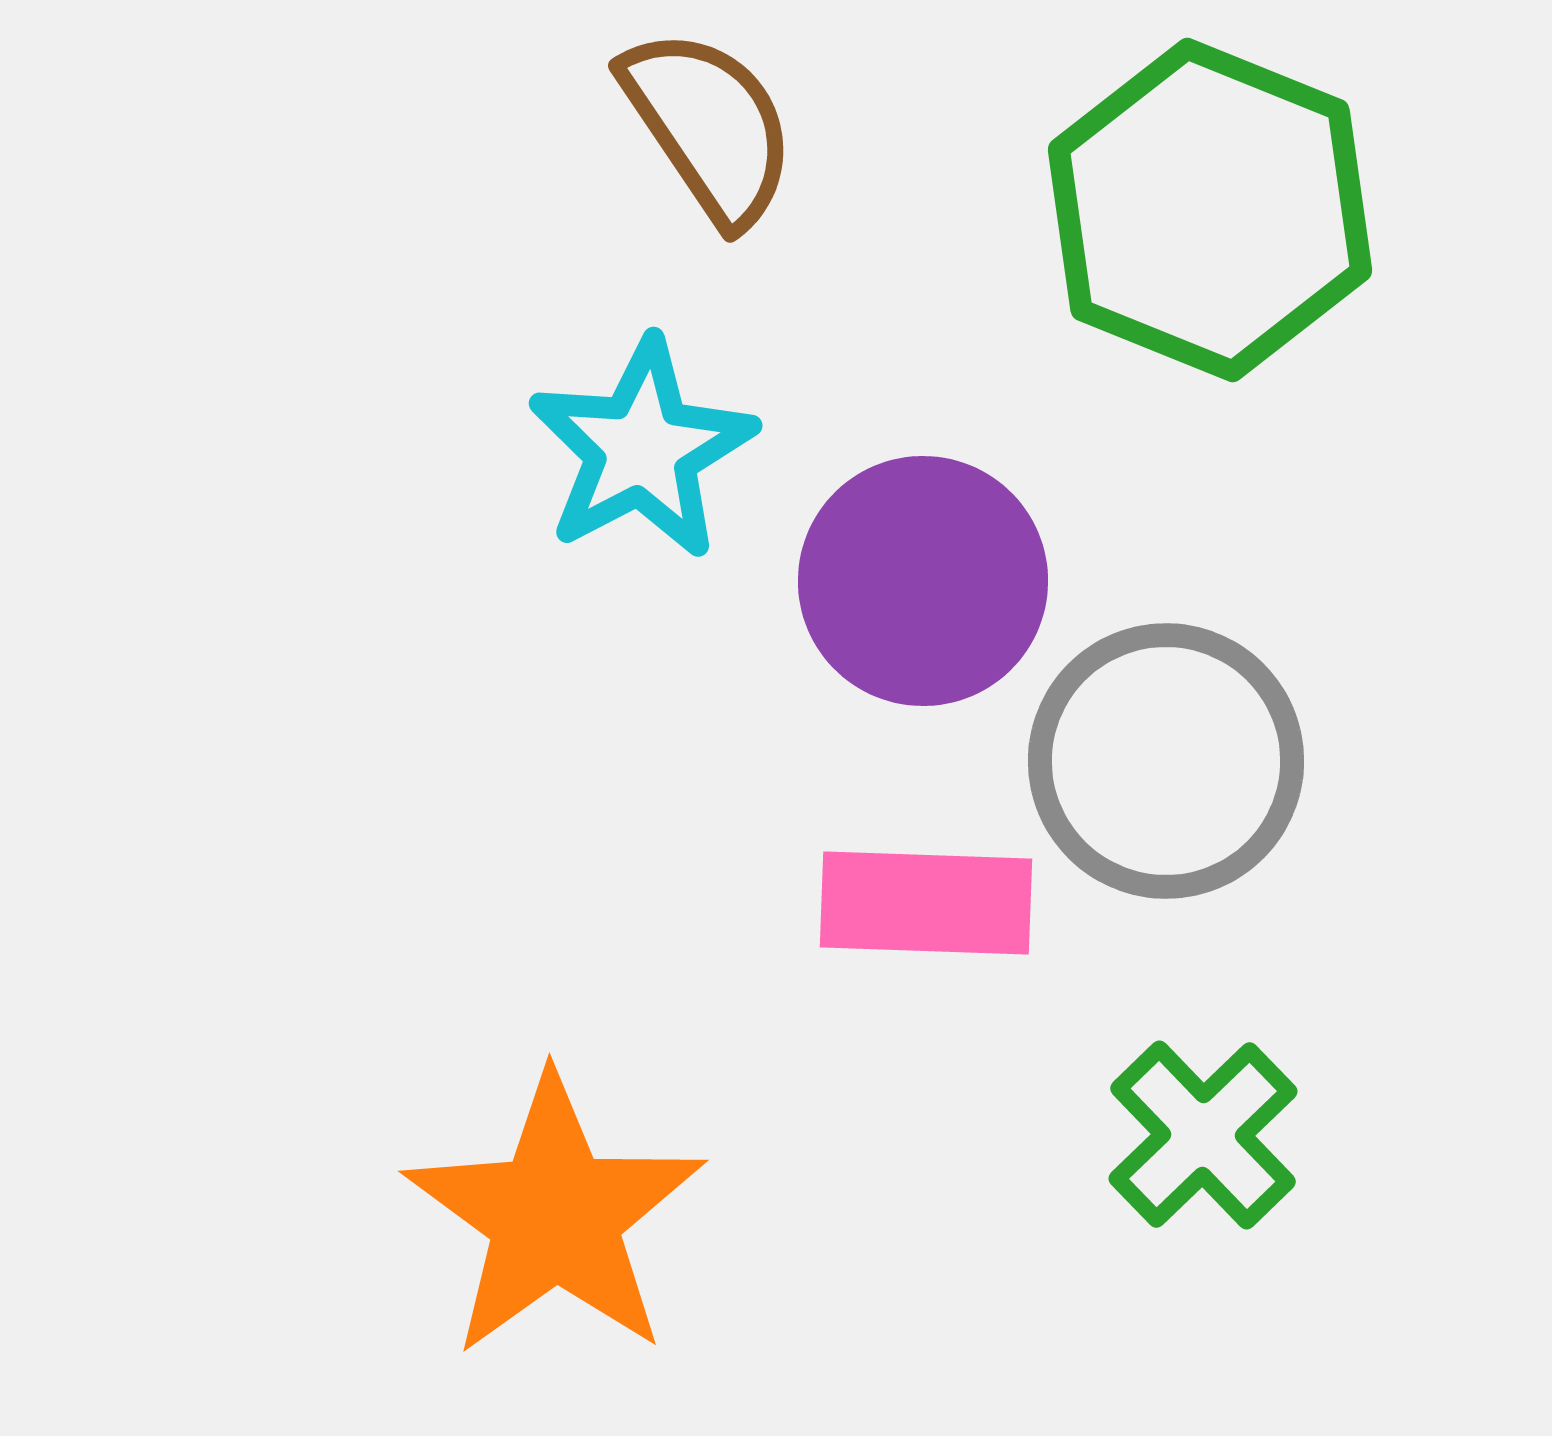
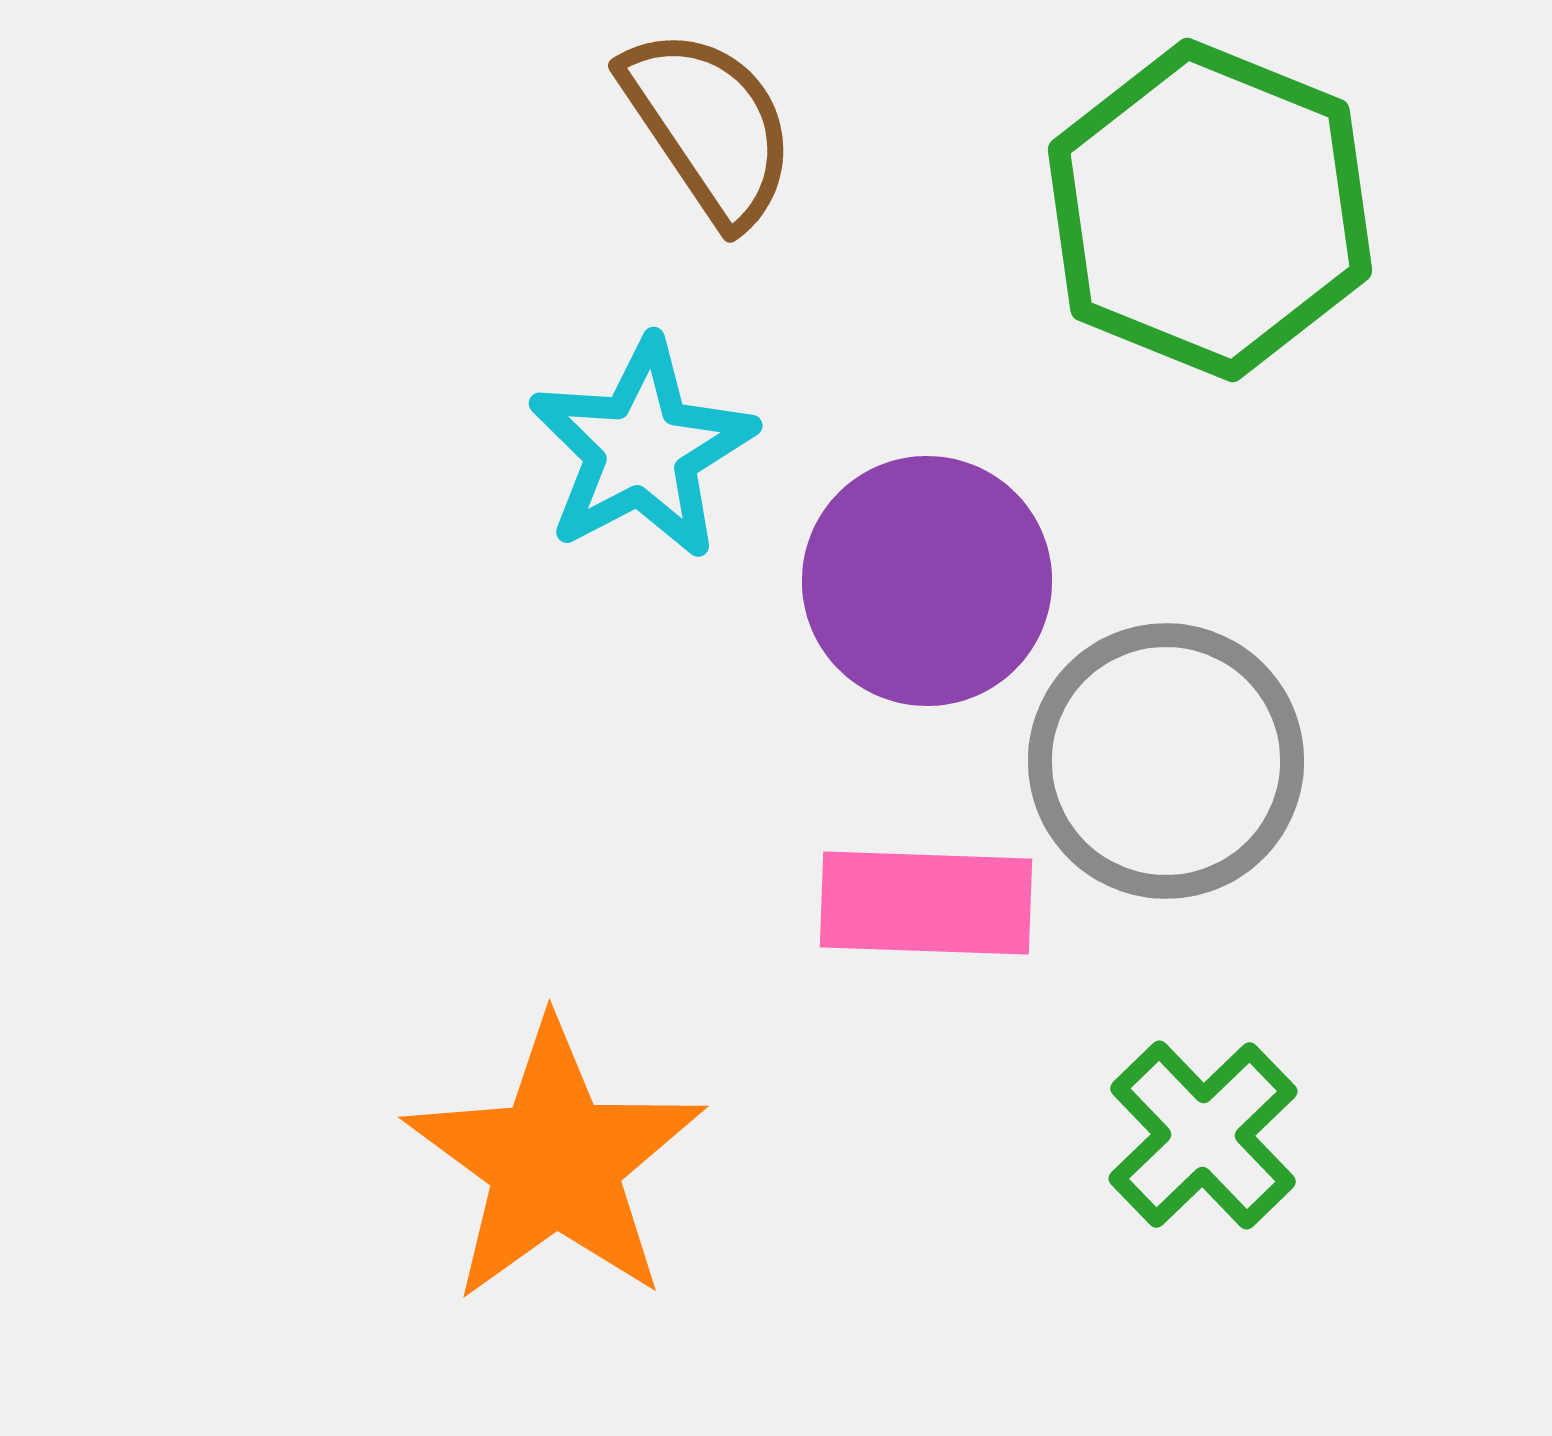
purple circle: moved 4 px right
orange star: moved 54 px up
